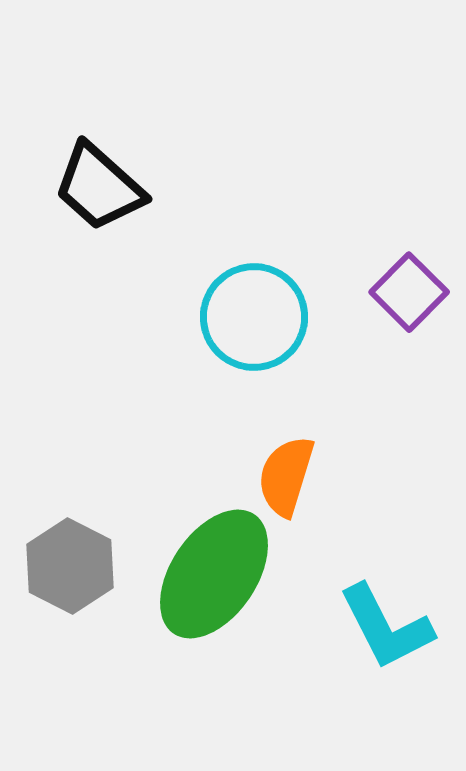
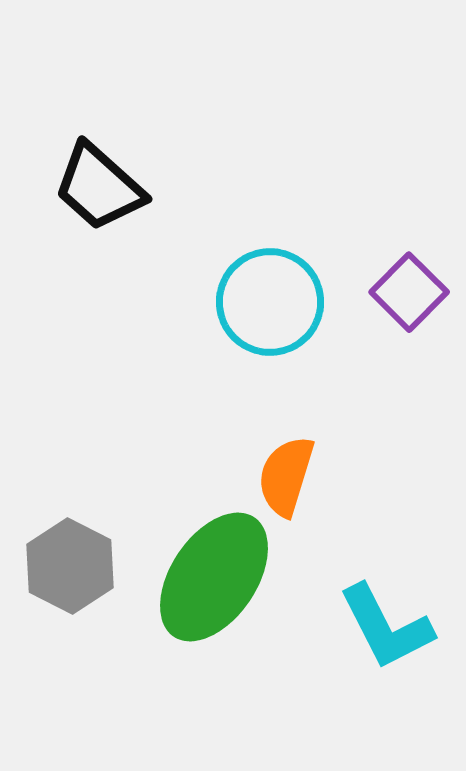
cyan circle: moved 16 px right, 15 px up
green ellipse: moved 3 px down
